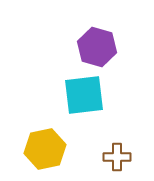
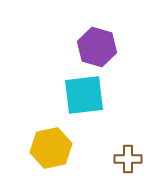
yellow hexagon: moved 6 px right, 1 px up
brown cross: moved 11 px right, 2 px down
